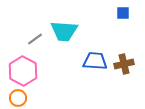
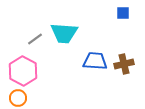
cyan trapezoid: moved 2 px down
